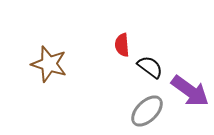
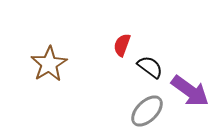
red semicircle: rotated 25 degrees clockwise
brown star: rotated 24 degrees clockwise
